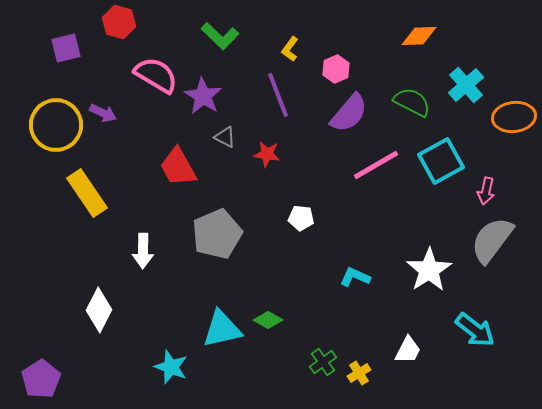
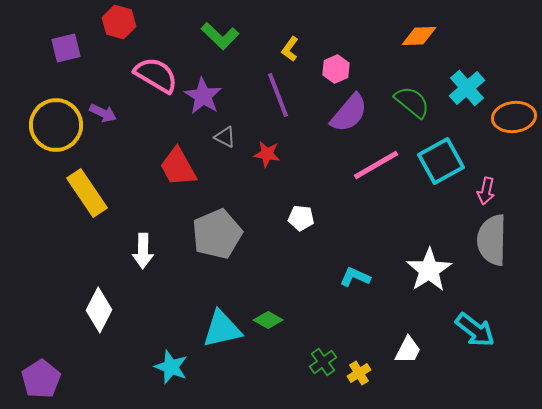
cyan cross: moved 1 px right, 3 px down
green semicircle: rotated 12 degrees clockwise
gray semicircle: rotated 36 degrees counterclockwise
